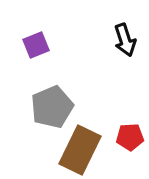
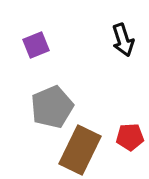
black arrow: moved 2 px left
